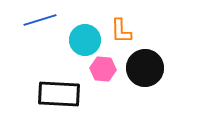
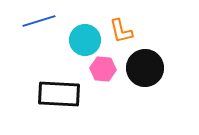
blue line: moved 1 px left, 1 px down
orange L-shape: rotated 12 degrees counterclockwise
